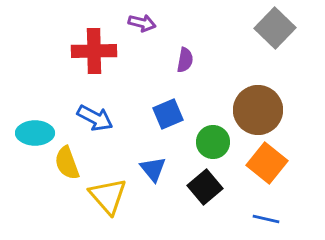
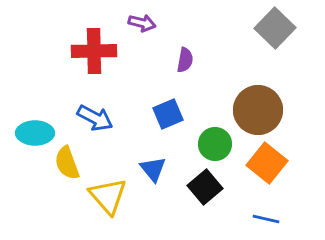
green circle: moved 2 px right, 2 px down
